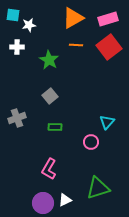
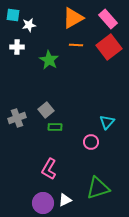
pink rectangle: rotated 66 degrees clockwise
gray square: moved 4 px left, 14 px down
